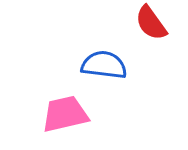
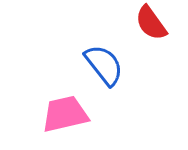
blue semicircle: rotated 45 degrees clockwise
